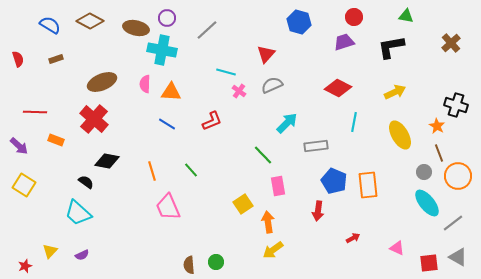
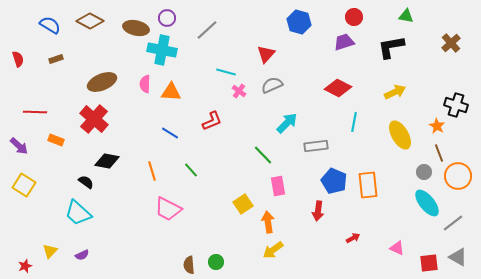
blue line at (167, 124): moved 3 px right, 9 px down
pink trapezoid at (168, 207): moved 2 px down; rotated 40 degrees counterclockwise
